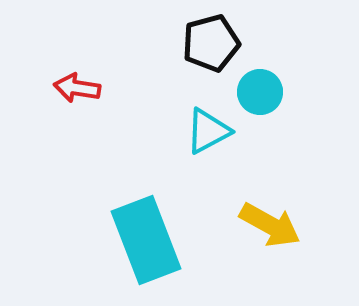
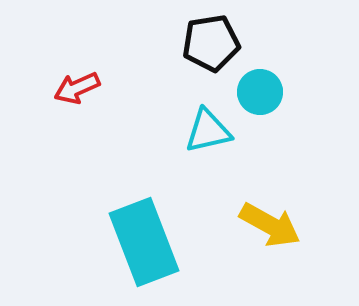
black pentagon: rotated 6 degrees clockwise
red arrow: rotated 33 degrees counterclockwise
cyan triangle: rotated 15 degrees clockwise
cyan rectangle: moved 2 px left, 2 px down
